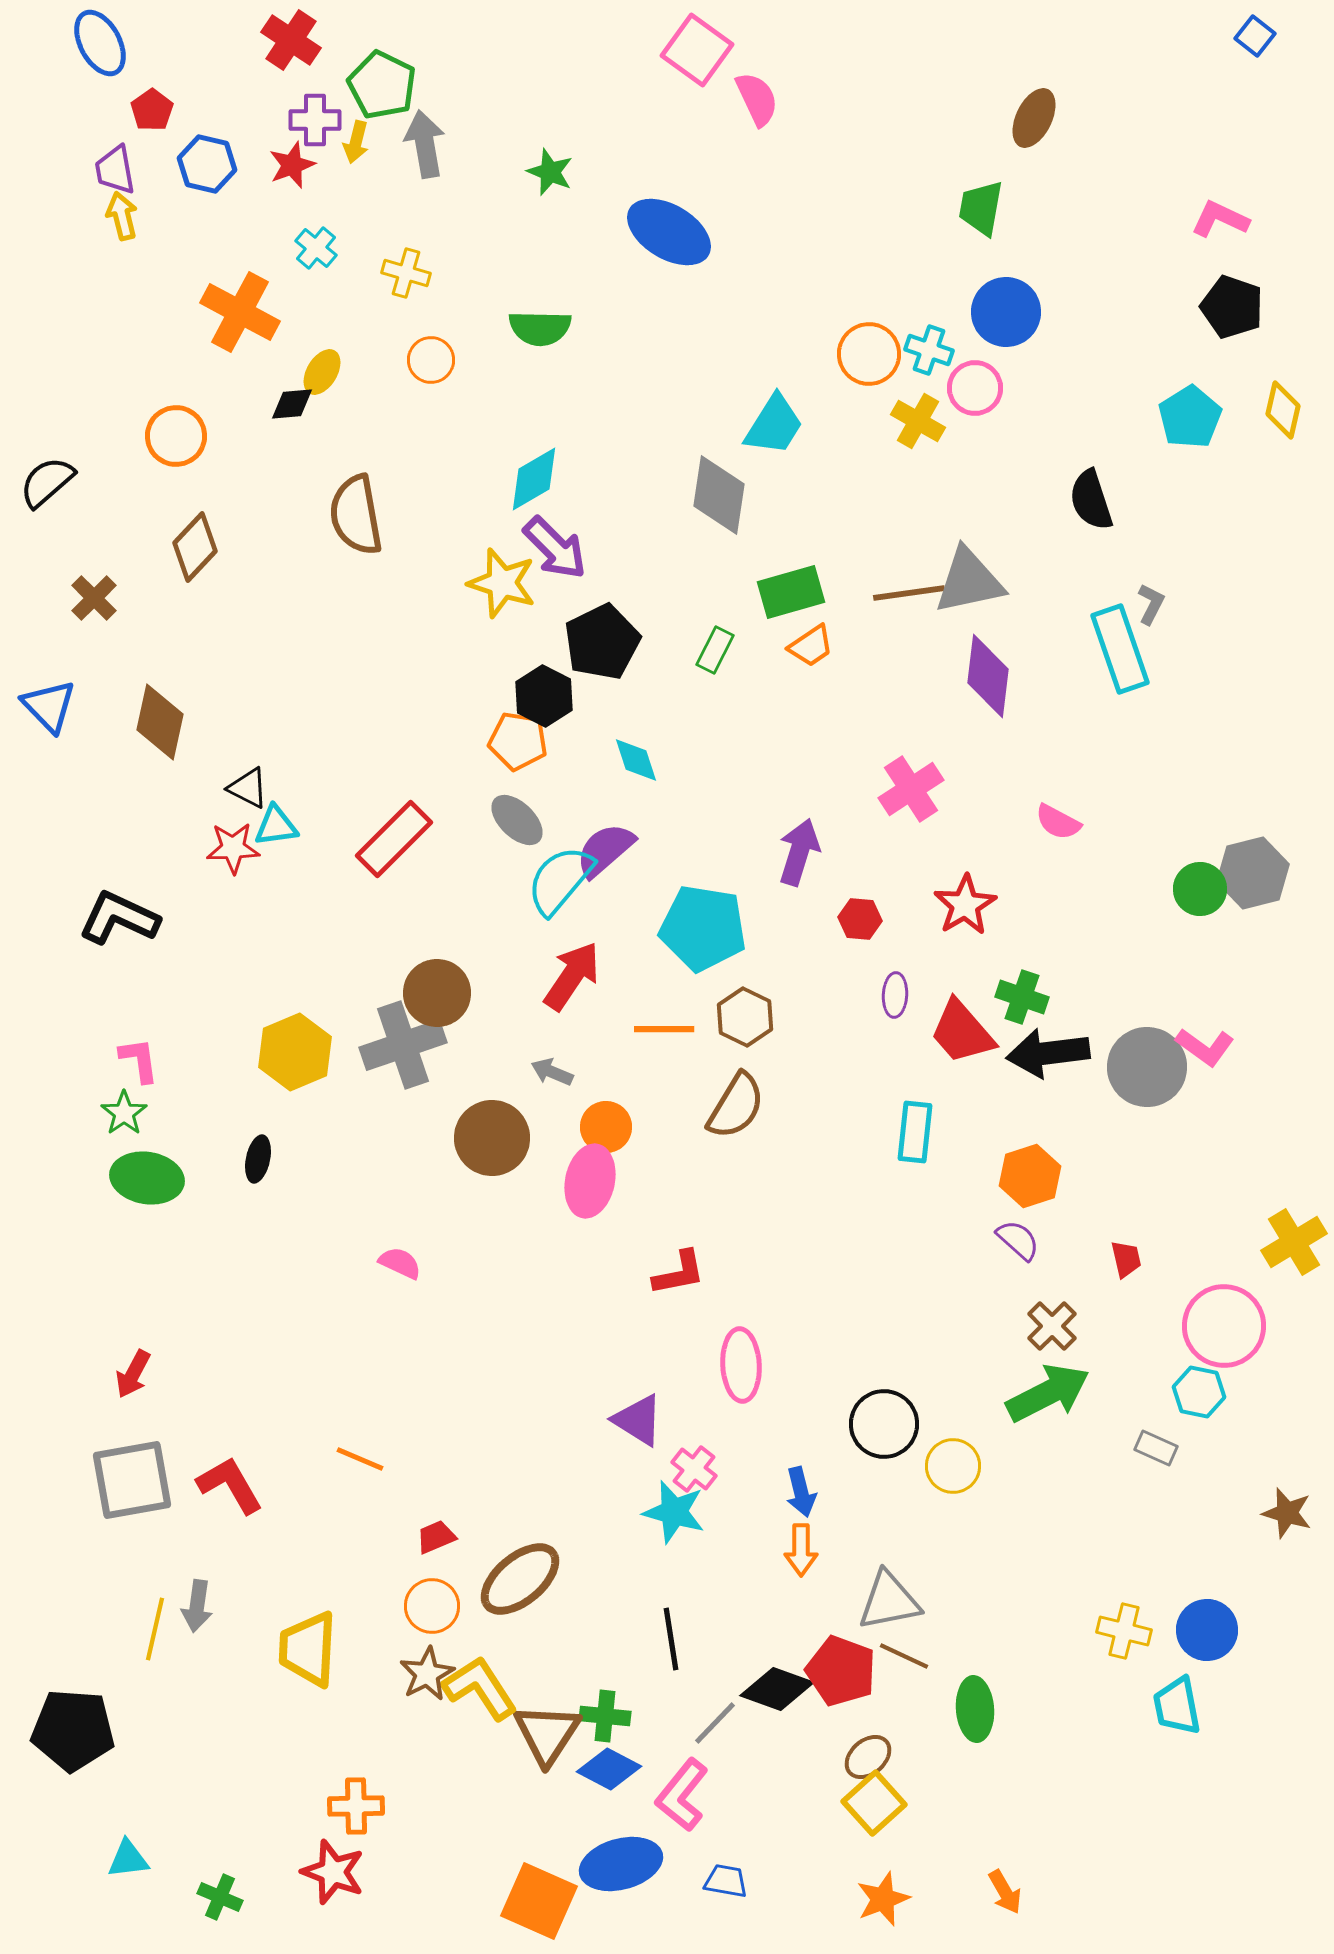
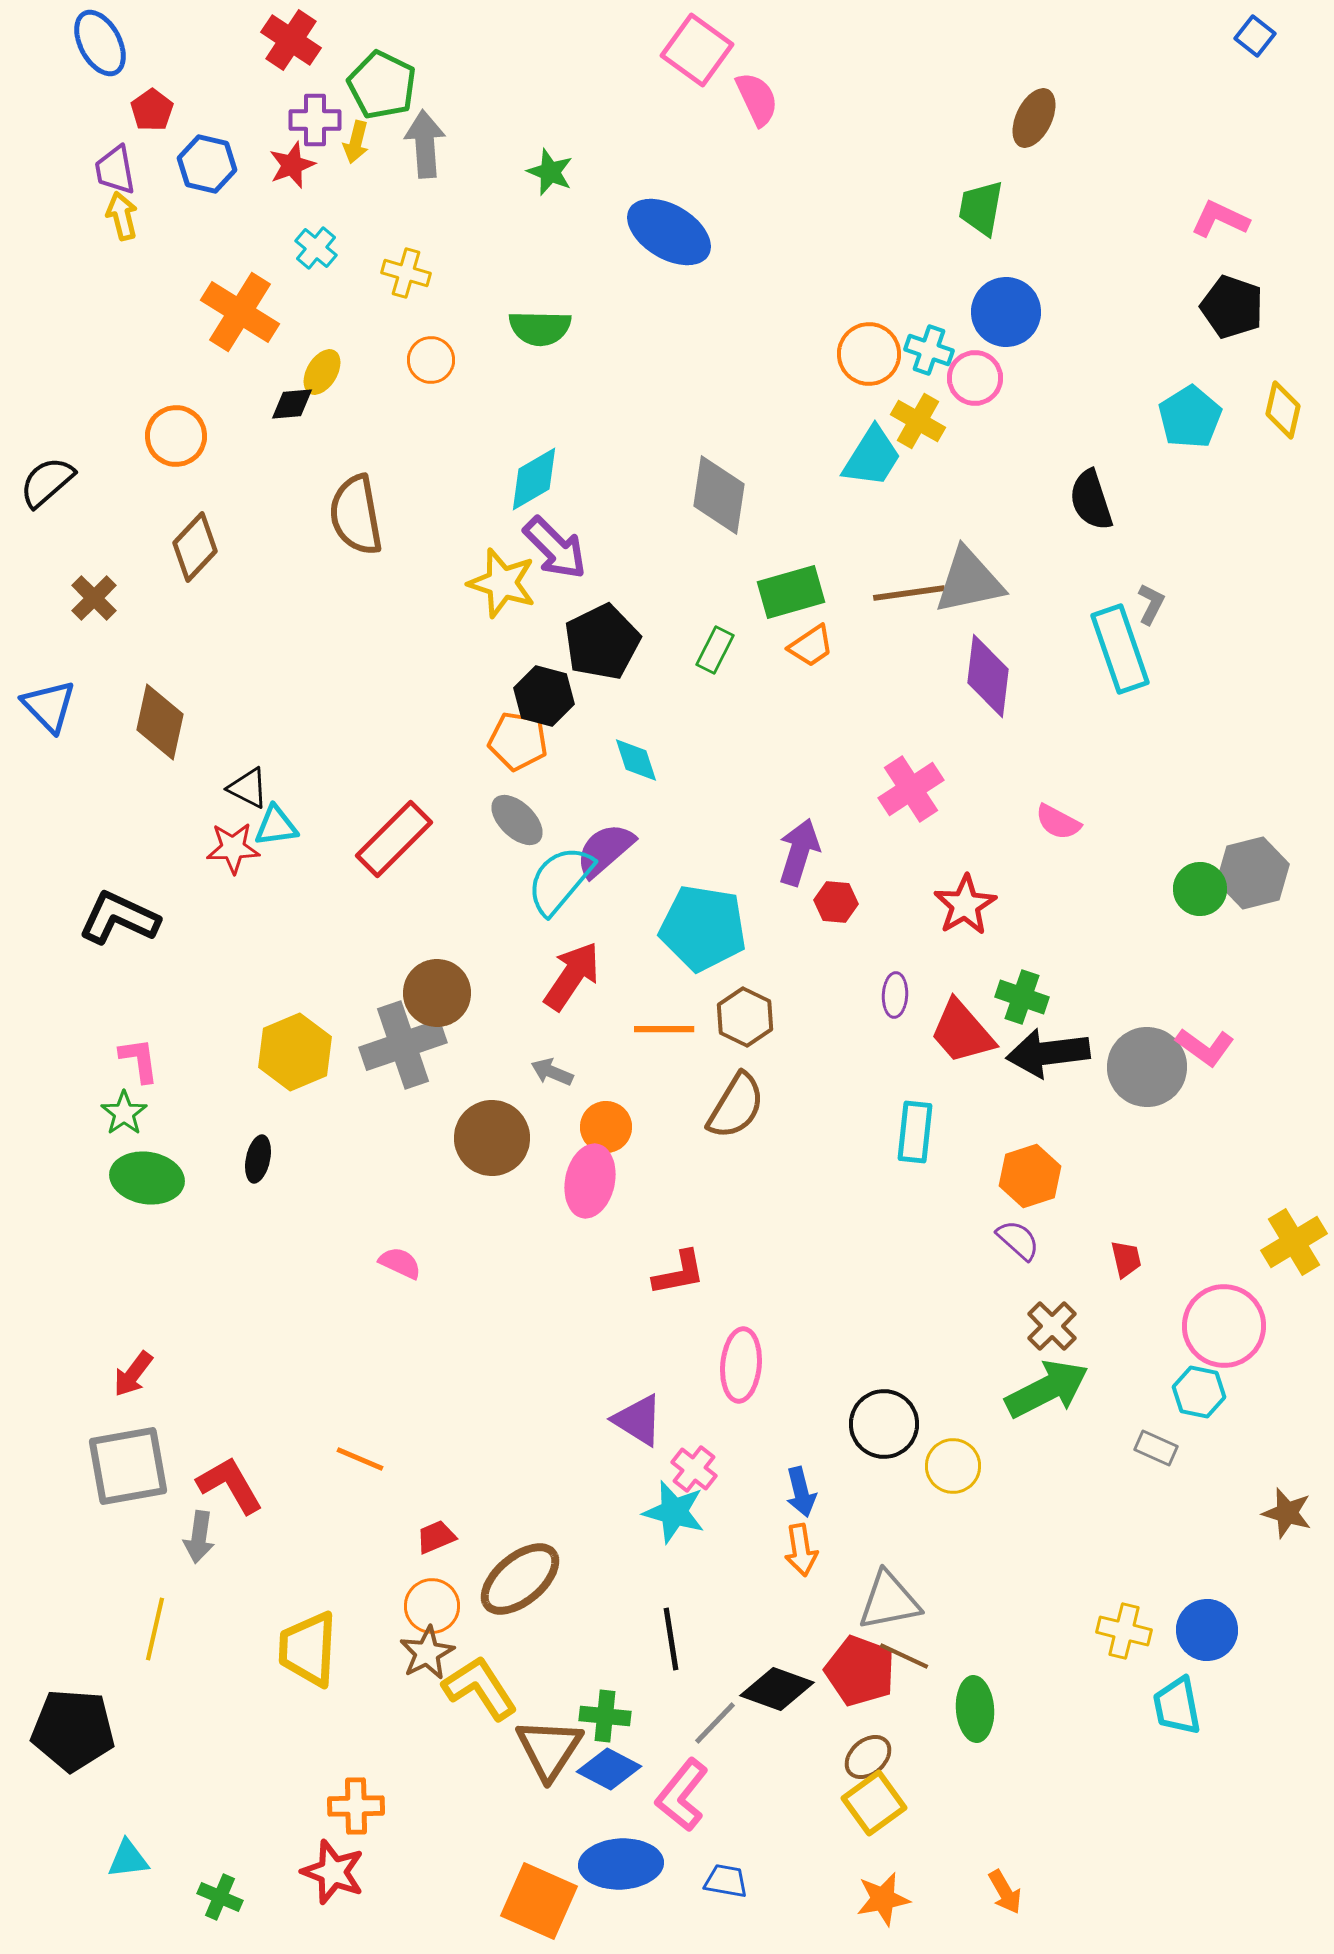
gray arrow at (425, 144): rotated 6 degrees clockwise
orange cross at (240, 312): rotated 4 degrees clockwise
pink circle at (975, 388): moved 10 px up
cyan trapezoid at (774, 425): moved 98 px right, 32 px down
black hexagon at (544, 696): rotated 12 degrees counterclockwise
red hexagon at (860, 919): moved 24 px left, 17 px up
pink ellipse at (741, 1365): rotated 8 degrees clockwise
red arrow at (133, 1374): rotated 9 degrees clockwise
green arrow at (1048, 1393): moved 1 px left, 4 px up
gray square at (132, 1480): moved 4 px left, 14 px up
orange arrow at (801, 1550): rotated 9 degrees counterclockwise
gray arrow at (197, 1606): moved 2 px right, 69 px up
red pentagon at (841, 1671): moved 19 px right
brown star at (427, 1674): moved 21 px up
brown triangle at (547, 1734): moved 2 px right, 15 px down
yellow square at (874, 1803): rotated 6 degrees clockwise
blue ellipse at (621, 1864): rotated 12 degrees clockwise
orange star at (883, 1899): rotated 10 degrees clockwise
